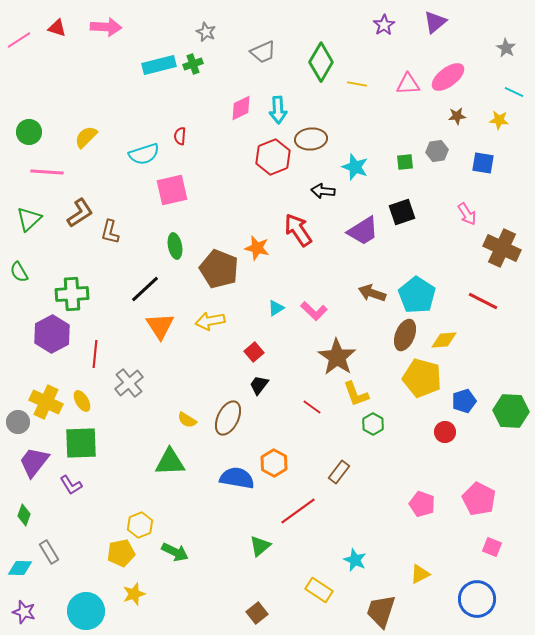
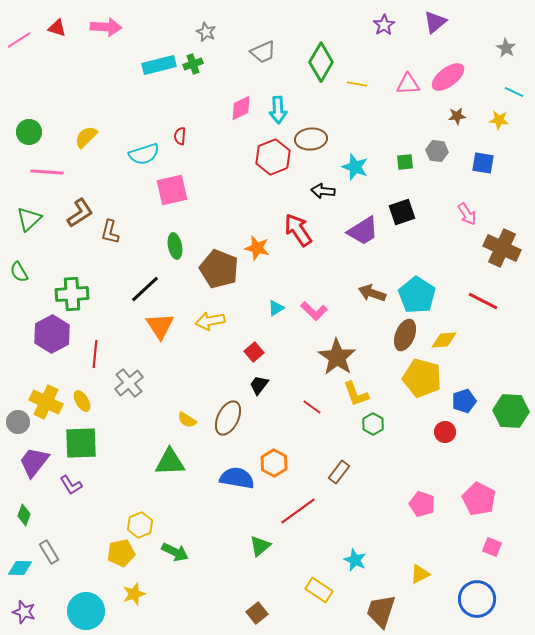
gray hexagon at (437, 151): rotated 15 degrees clockwise
